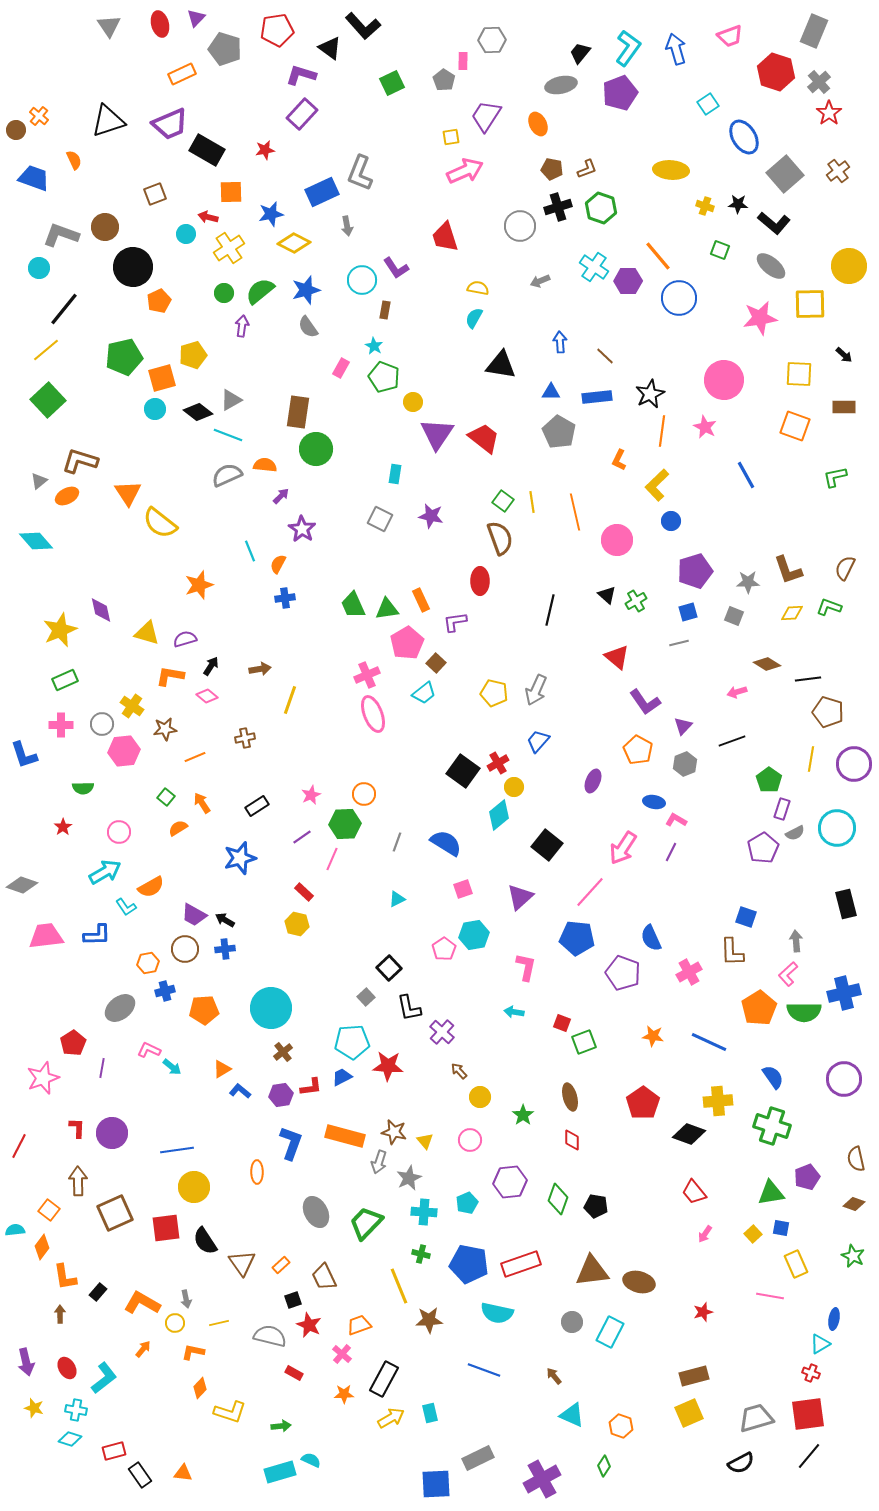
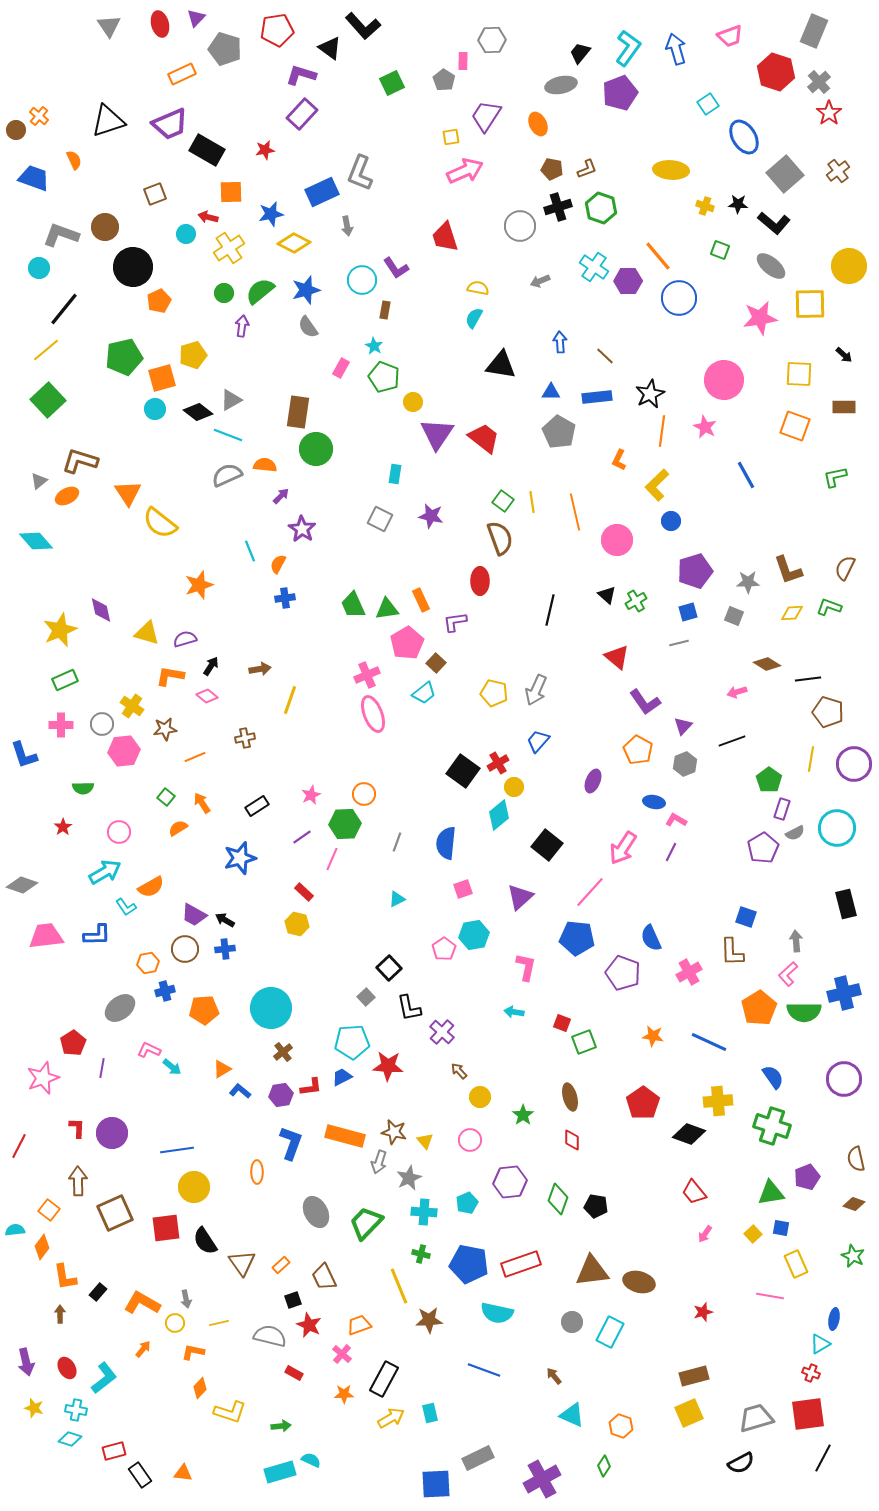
blue semicircle at (446, 843): rotated 116 degrees counterclockwise
black line at (809, 1456): moved 14 px right, 2 px down; rotated 12 degrees counterclockwise
